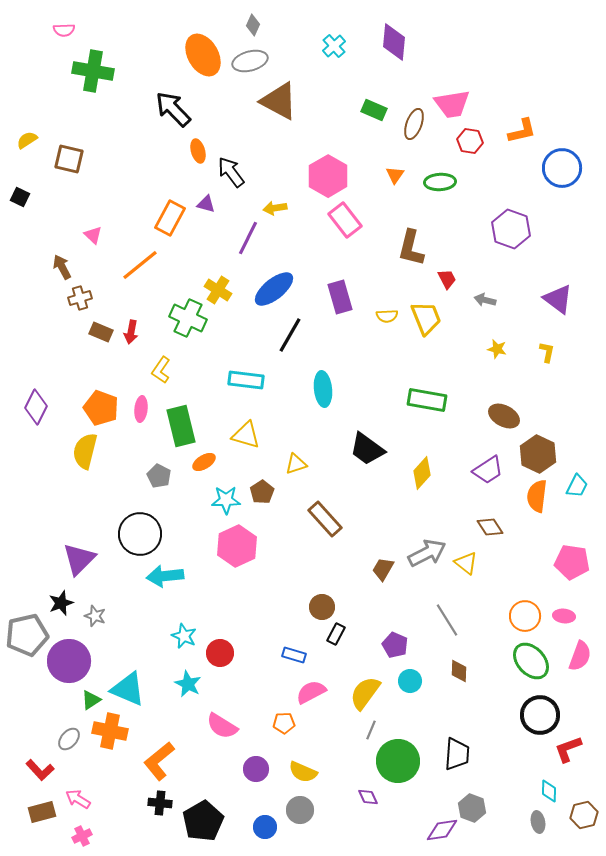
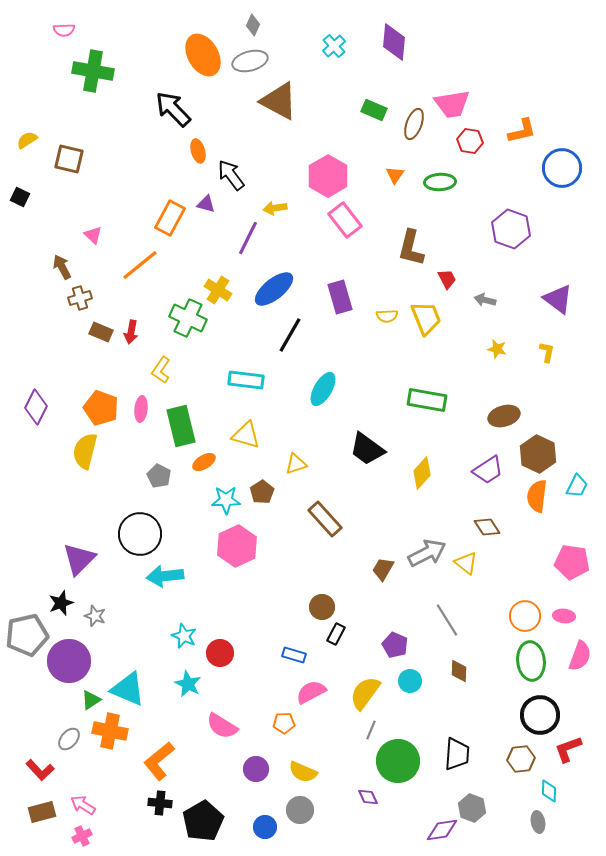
black arrow at (231, 172): moved 3 px down
cyan ellipse at (323, 389): rotated 36 degrees clockwise
brown ellipse at (504, 416): rotated 44 degrees counterclockwise
brown diamond at (490, 527): moved 3 px left
green ellipse at (531, 661): rotated 36 degrees clockwise
pink arrow at (78, 799): moved 5 px right, 6 px down
brown hexagon at (584, 815): moved 63 px left, 56 px up; rotated 8 degrees clockwise
